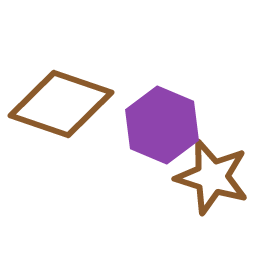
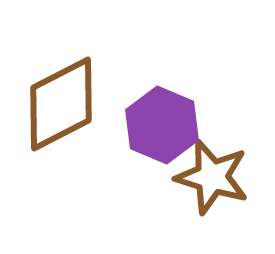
brown diamond: rotated 46 degrees counterclockwise
